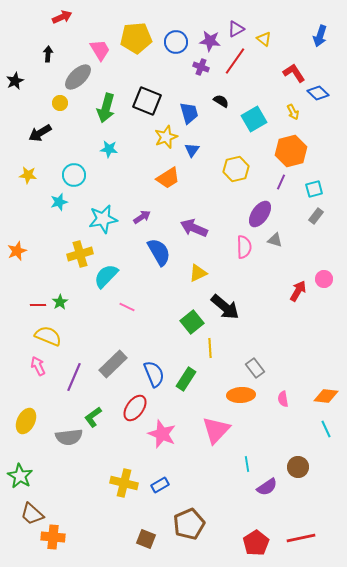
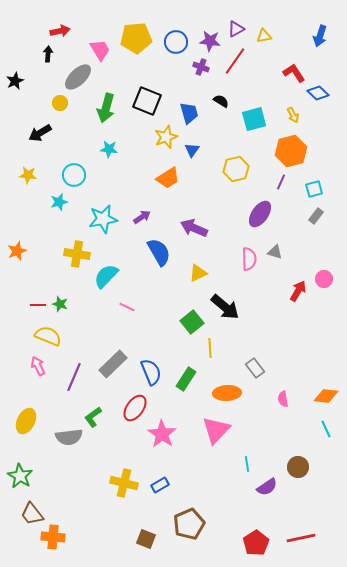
red arrow at (62, 17): moved 2 px left, 14 px down; rotated 12 degrees clockwise
yellow triangle at (264, 39): moved 3 px up; rotated 49 degrees counterclockwise
yellow arrow at (293, 112): moved 3 px down
cyan square at (254, 119): rotated 15 degrees clockwise
gray triangle at (275, 240): moved 12 px down
pink semicircle at (244, 247): moved 5 px right, 12 px down
yellow cross at (80, 254): moved 3 px left; rotated 25 degrees clockwise
green star at (60, 302): moved 2 px down; rotated 21 degrees counterclockwise
blue semicircle at (154, 374): moved 3 px left, 2 px up
orange ellipse at (241, 395): moved 14 px left, 2 px up
pink star at (162, 434): rotated 12 degrees clockwise
brown trapezoid at (32, 514): rotated 10 degrees clockwise
